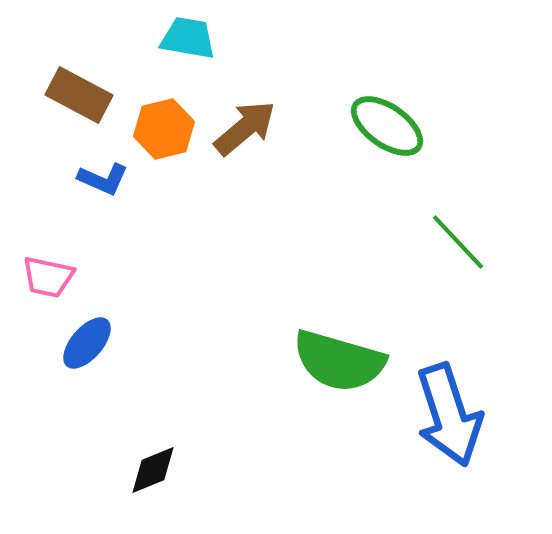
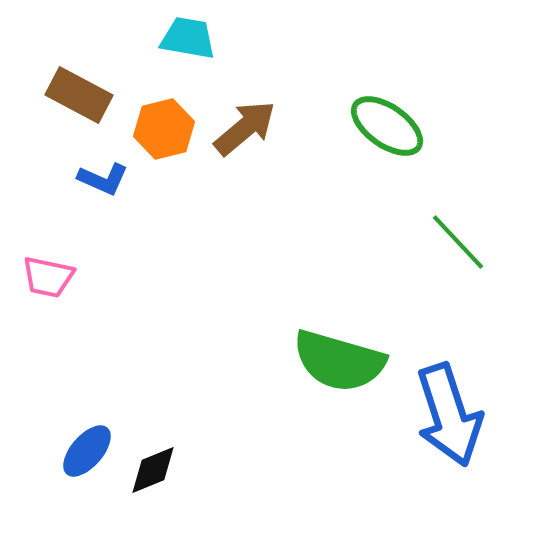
blue ellipse: moved 108 px down
